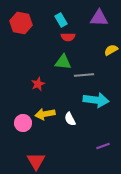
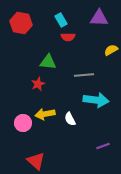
green triangle: moved 15 px left
red triangle: rotated 18 degrees counterclockwise
